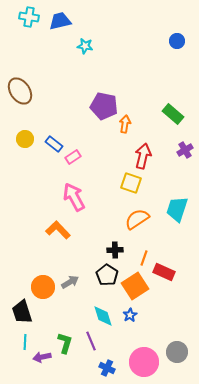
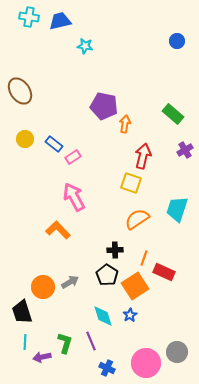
pink circle: moved 2 px right, 1 px down
